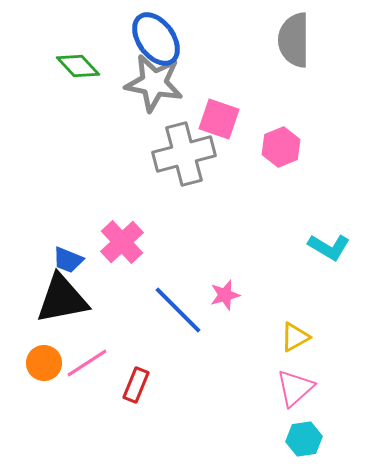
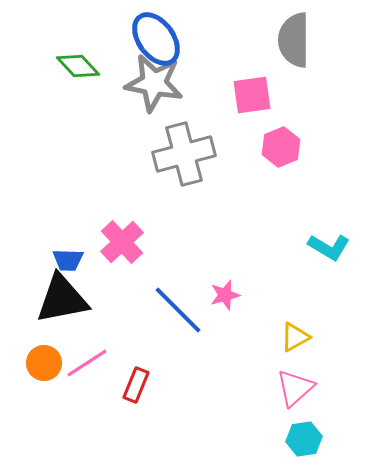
pink square: moved 33 px right, 24 px up; rotated 27 degrees counterclockwise
blue trapezoid: rotated 20 degrees counterclockwise
